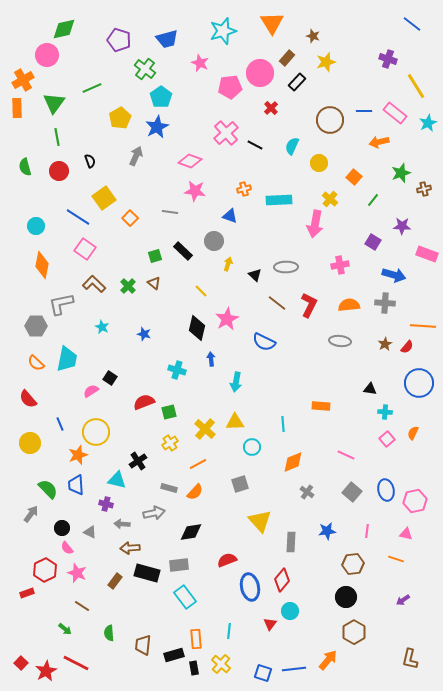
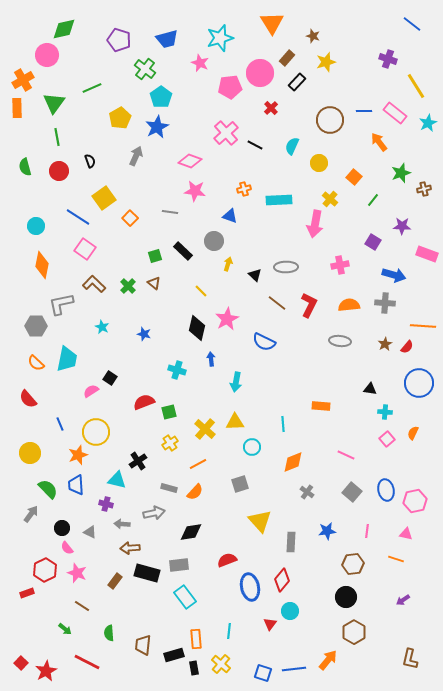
cyan star at (223, 31): moved 3 px left, 7 px down
orange arrow at (379, 142): rotated 66 degrees clockwise
yellow circle at (30, 443): moved 10 px down
red line at (76, 663): moved 11 px right, 1 px up
